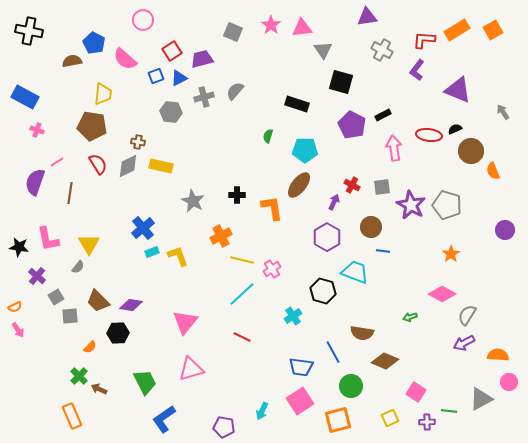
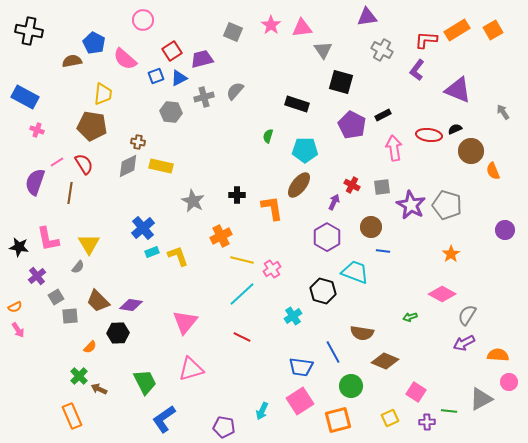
red L-shape at (424, 40): moved 2 px right
red semicircle at (98, 164): moved 14 px left
purple cross at (37, 276): rotated 12 degrees clockwise
